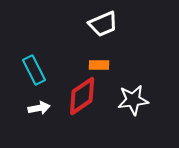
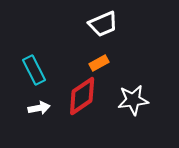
orange rectangle: moved 2 px up; rotated 30 degrees counterclockwise
